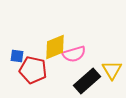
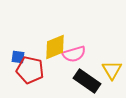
blue square: moved 1 px right, 1 px down
red pentagon: moved 3 px left
black rectangle: rotated 76 degrees clockwise
